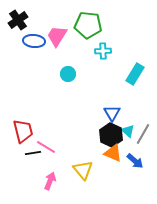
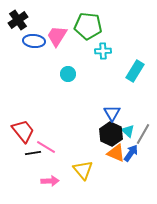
green pentagon: moved 1 px down
cyan rectangle: moved 3 px up
red trapezoid: rotated 25 degrees counterclockwise
black hexagon: moved 1 px up
orange triangle: moved 3 px right
blue arrow: moved 4 px left, 8 px up; rotated 96 degrees counterclockwise
pink arrow: rotated 66 degrees clockwise
